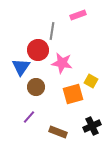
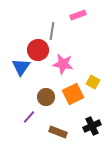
pink star: moved 1 px right, 1 px down
yellow square: moved 2 px right, 1 px down
brown circle: moved 10 px right, 10 px down
orange square: rotated 10 degrees counterclockwise
